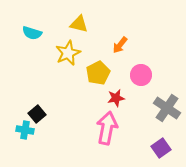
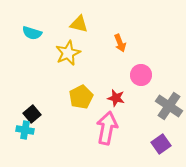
orange arrow: moved 2 px up; rotated 60 degrees counterclockwise
yellow pentagon: moved 17 px left, 24 px down
red star: rotated 24 degrees clockwise
gray cross: moved 2 px right, 2 px up
black square: moved 5 px left
purple square: moved 4 px up
